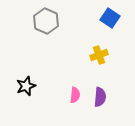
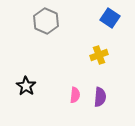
black star: rotated 18 degrees counterclockwise
